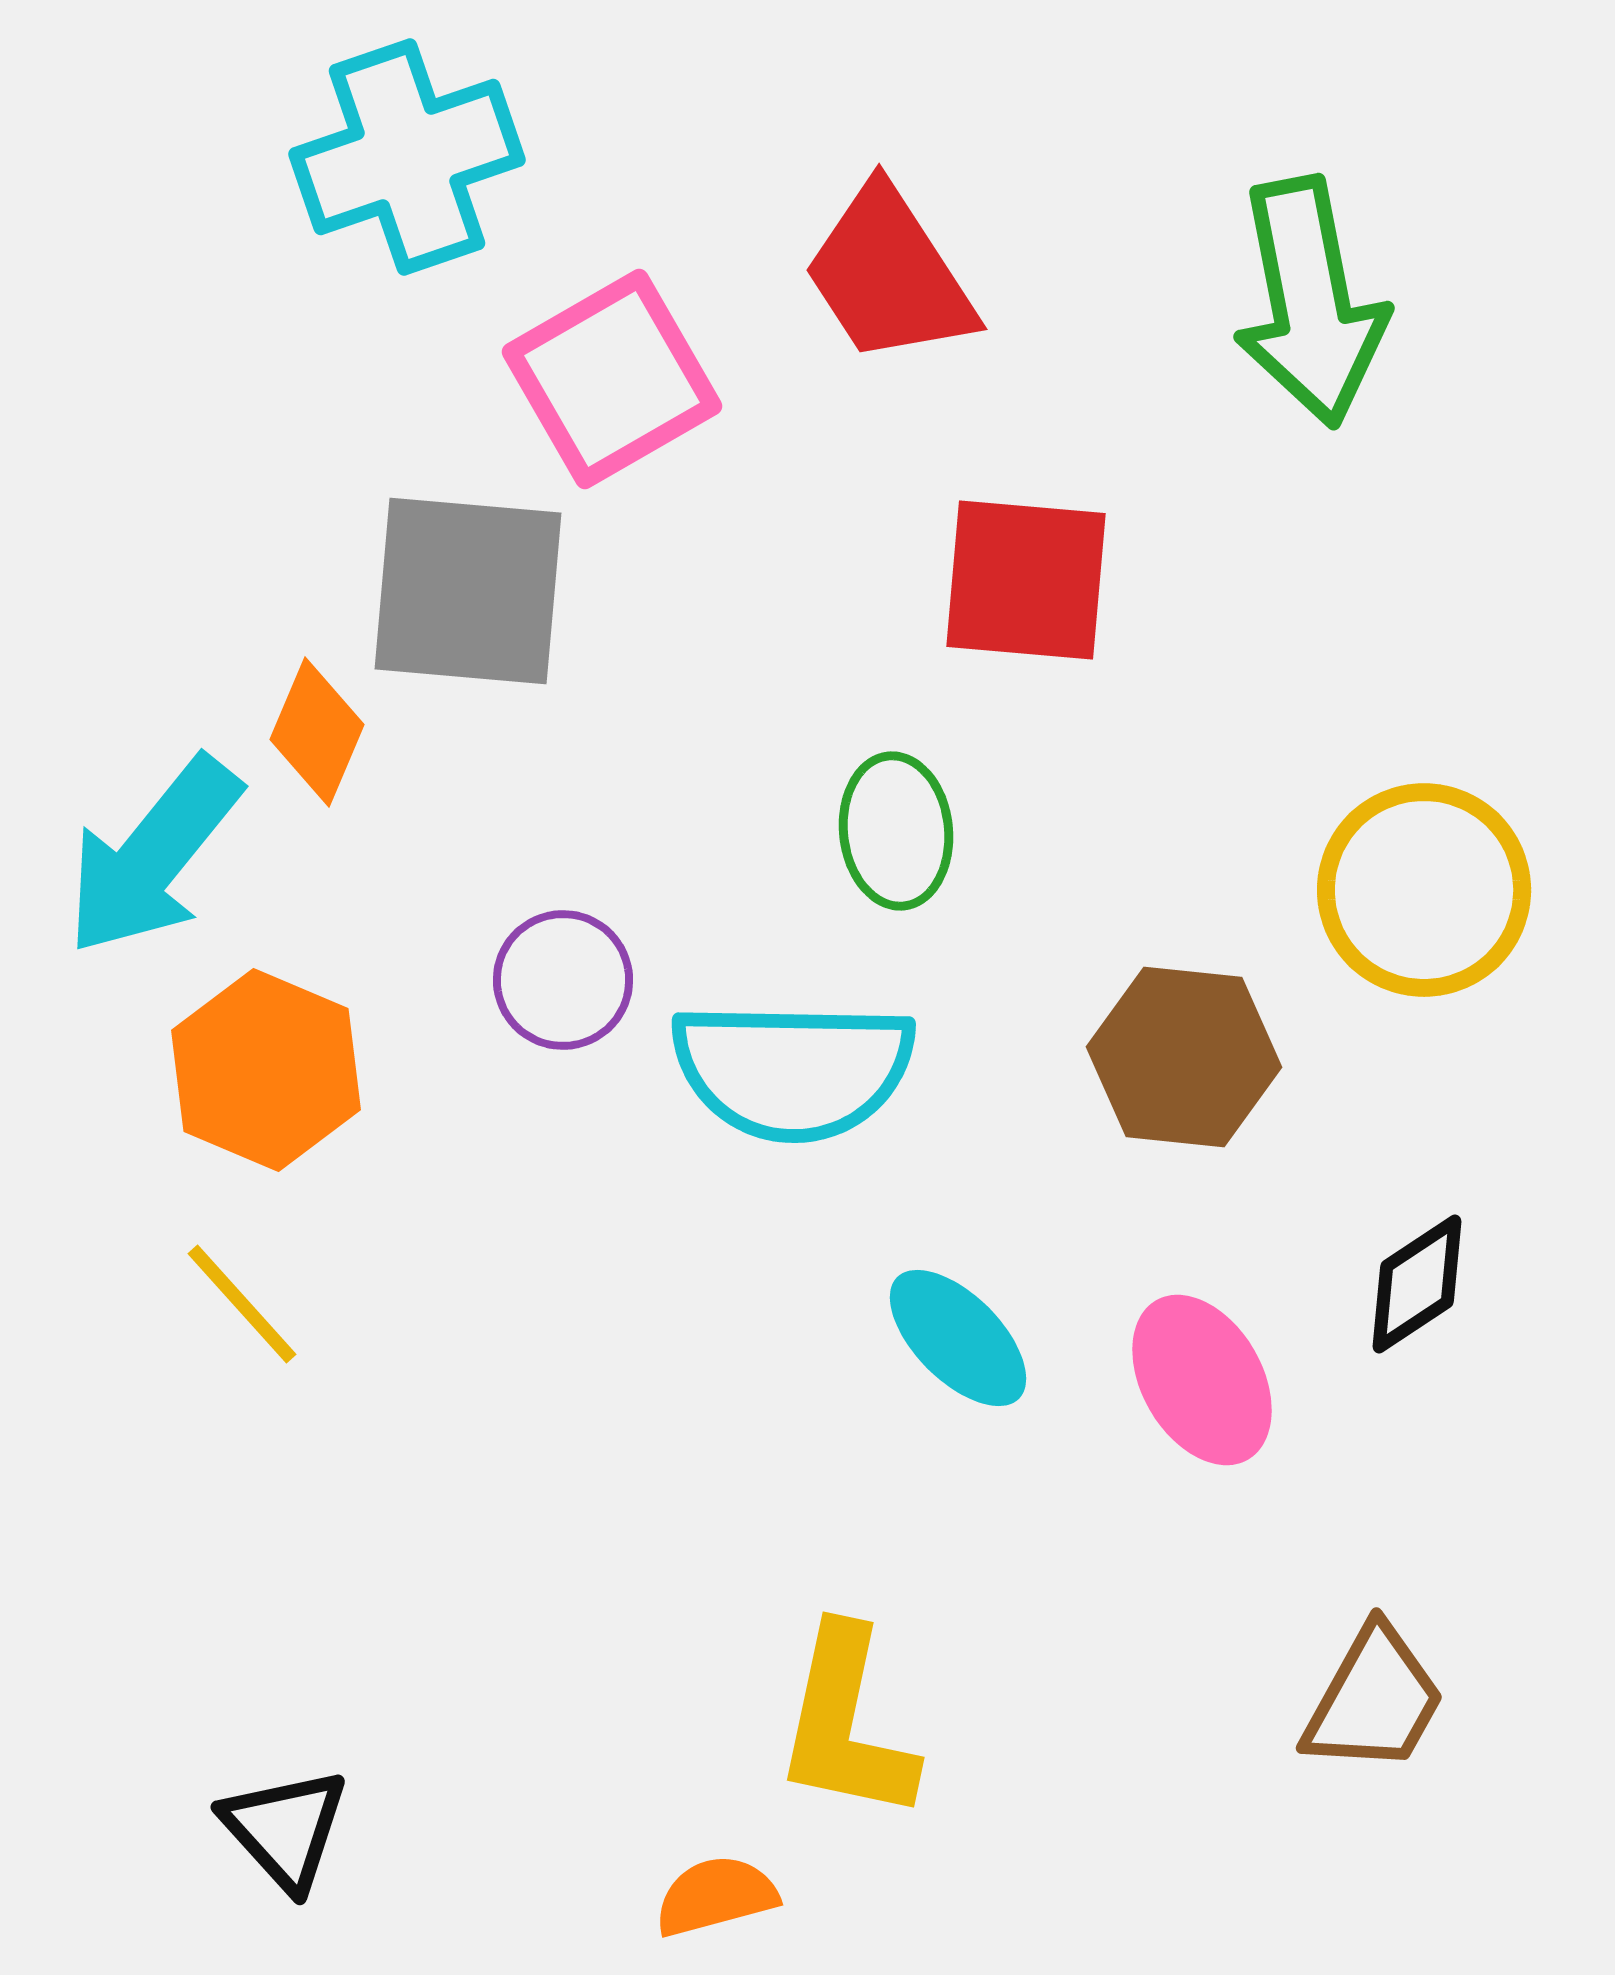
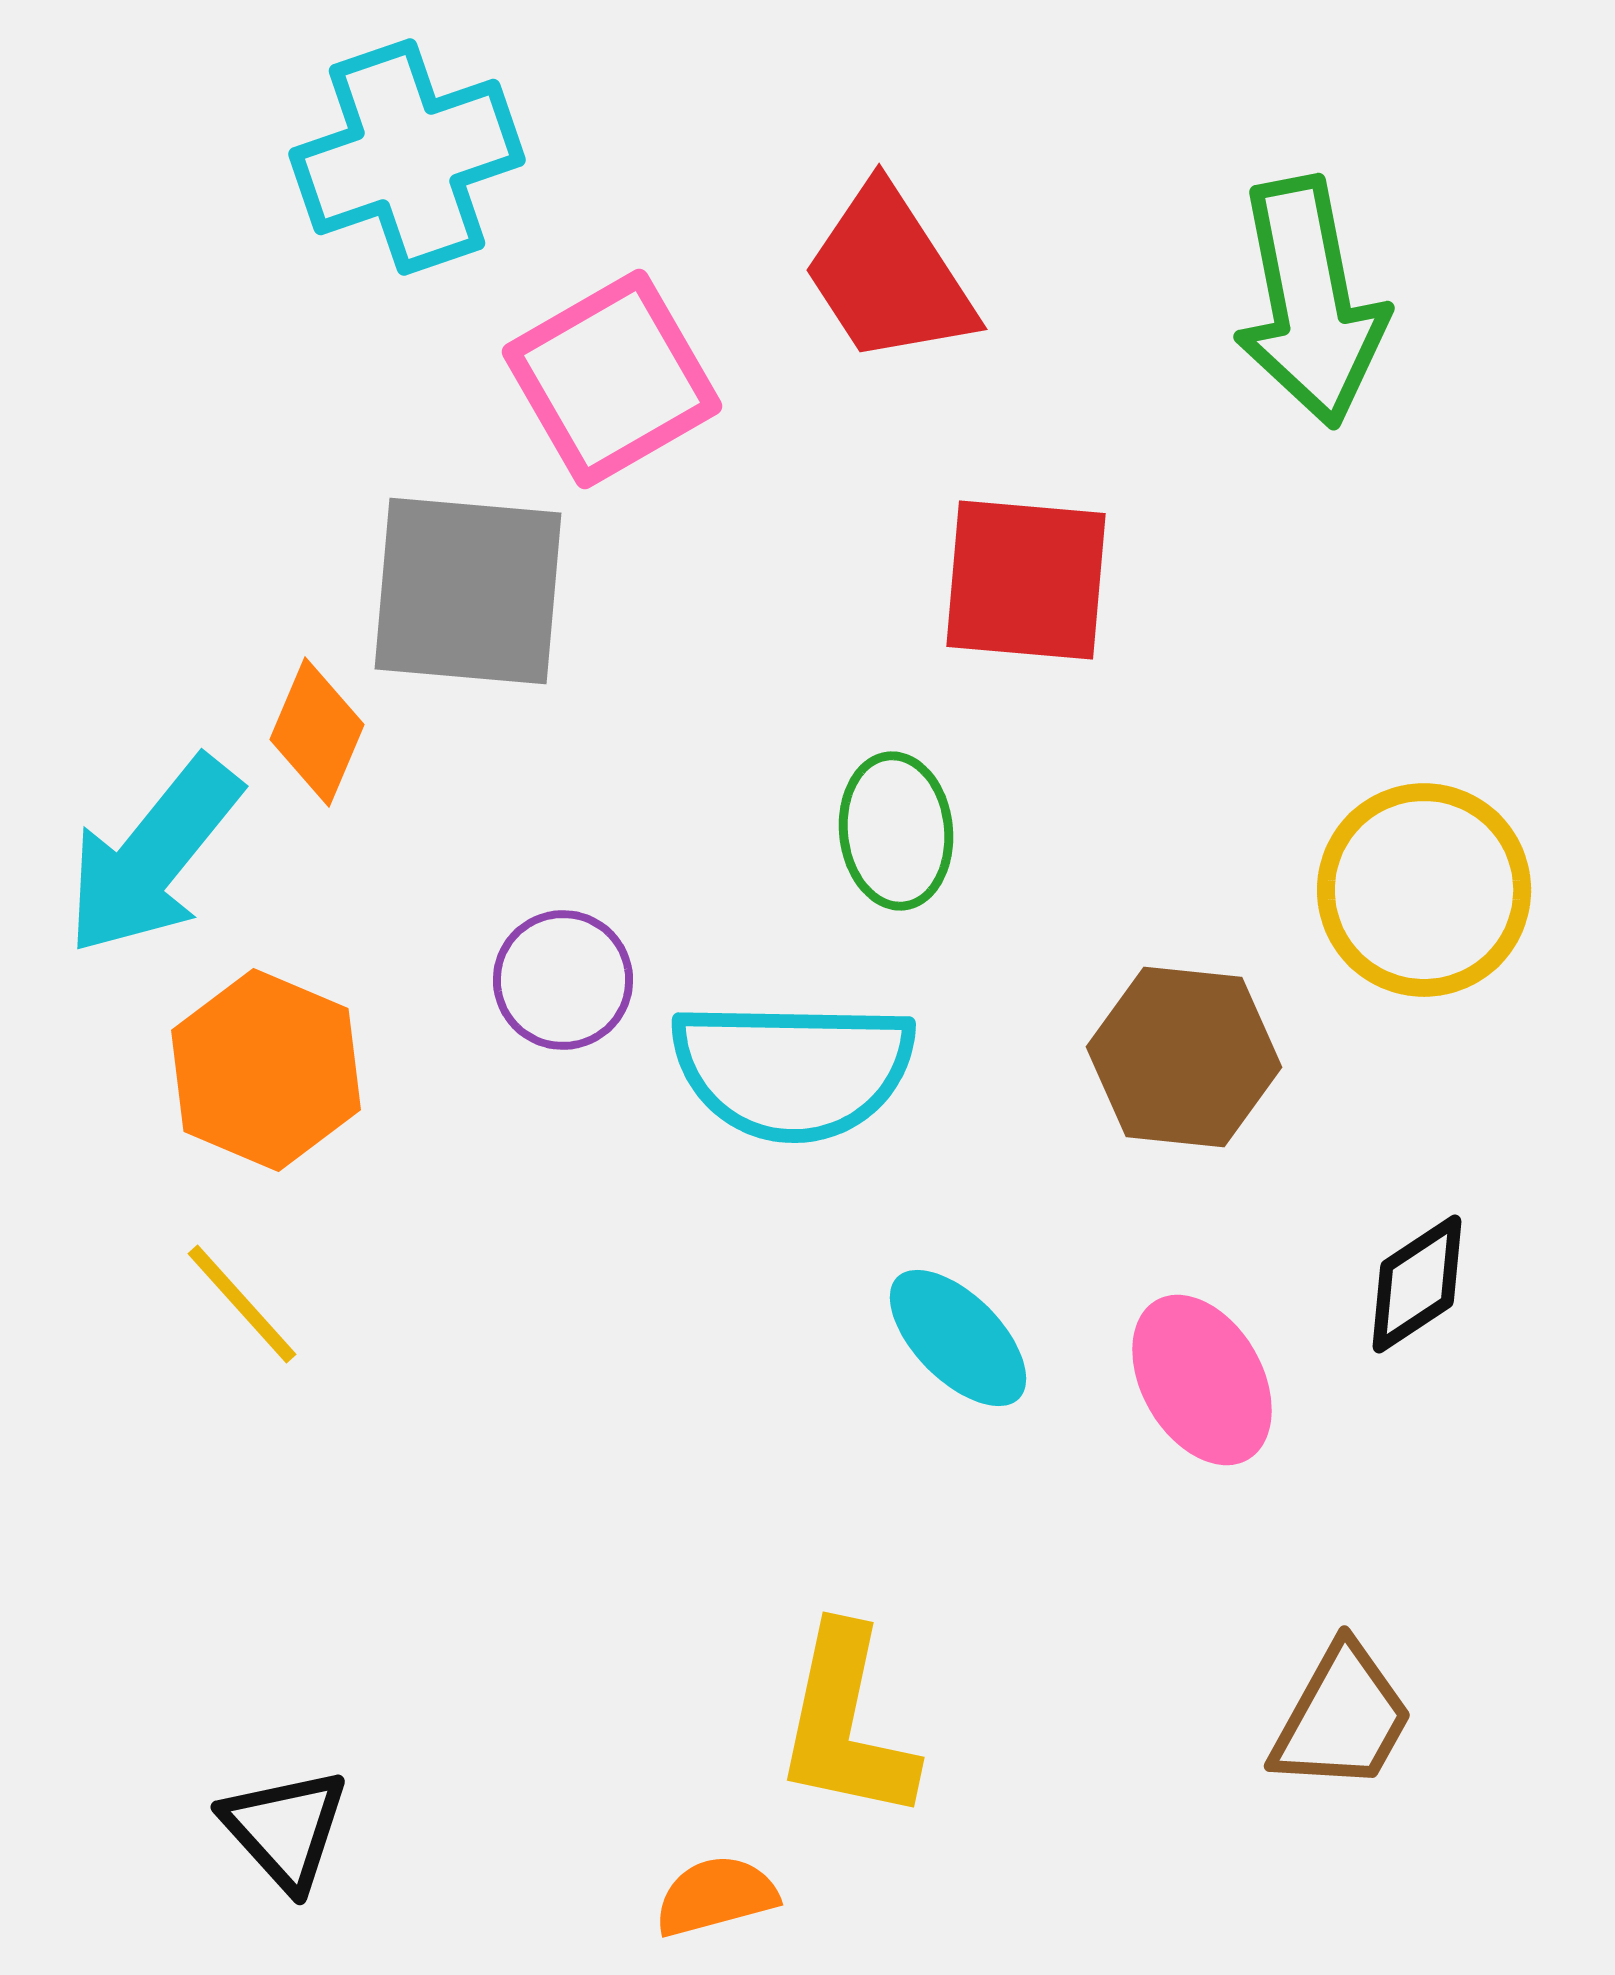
brown trapezoid: moved 32 px left, 18 px down
